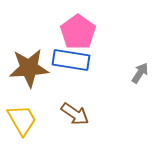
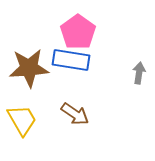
gray arrow: moved 1 px left; rotated 25 degrees counterclockwise
